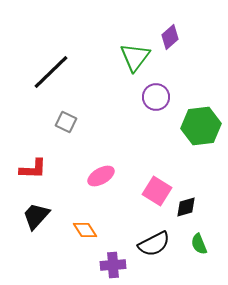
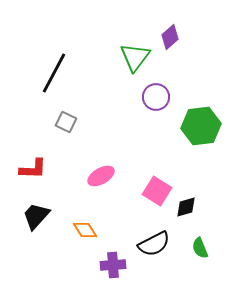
black line: moved 3 px right, 1 px down; rotated 18 degrees counterclockwise
green semicircle: moved 1 px right, 4 px down
